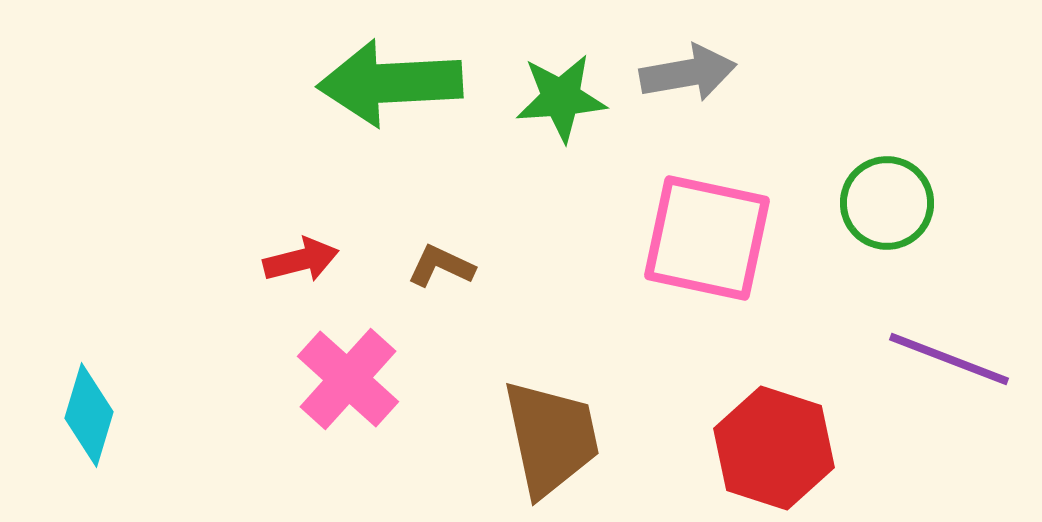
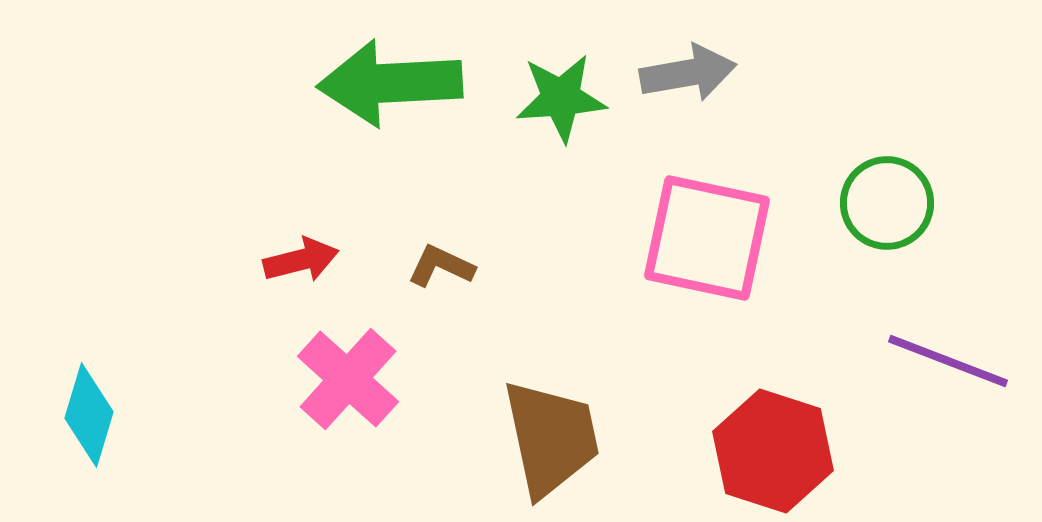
purple line: moved 1 px left, 2 px down
red hexagon: moved 1 px left, 3 px down
